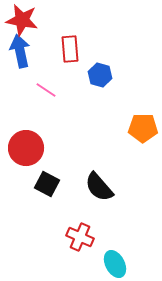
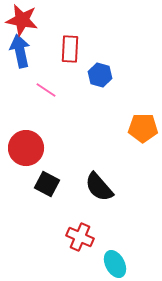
red rectangle: rotated 8 degrees clockwise
